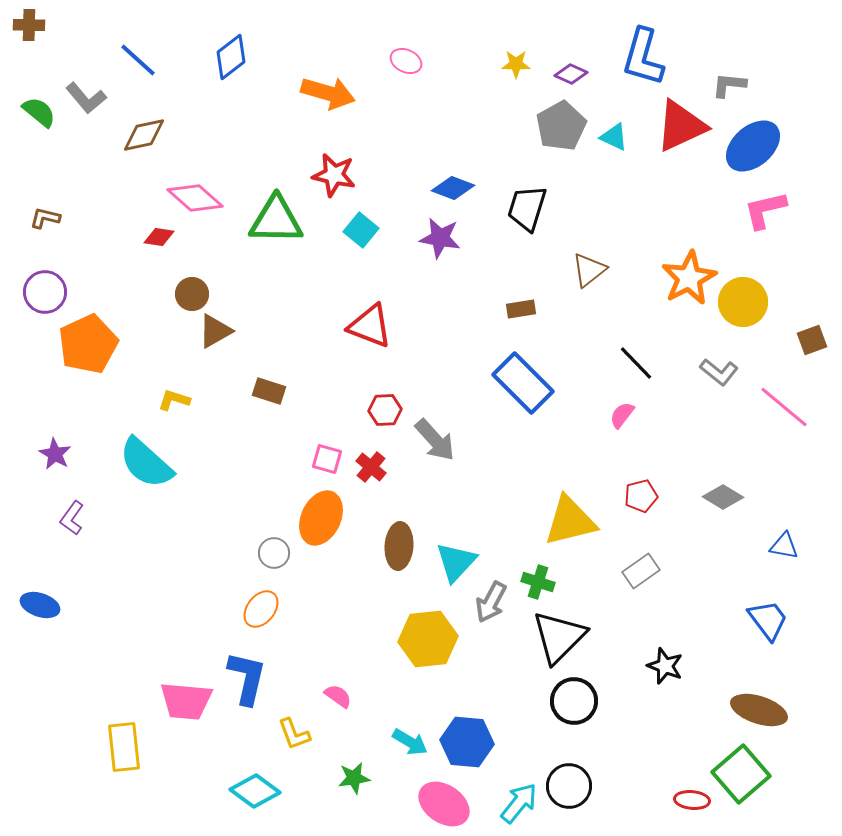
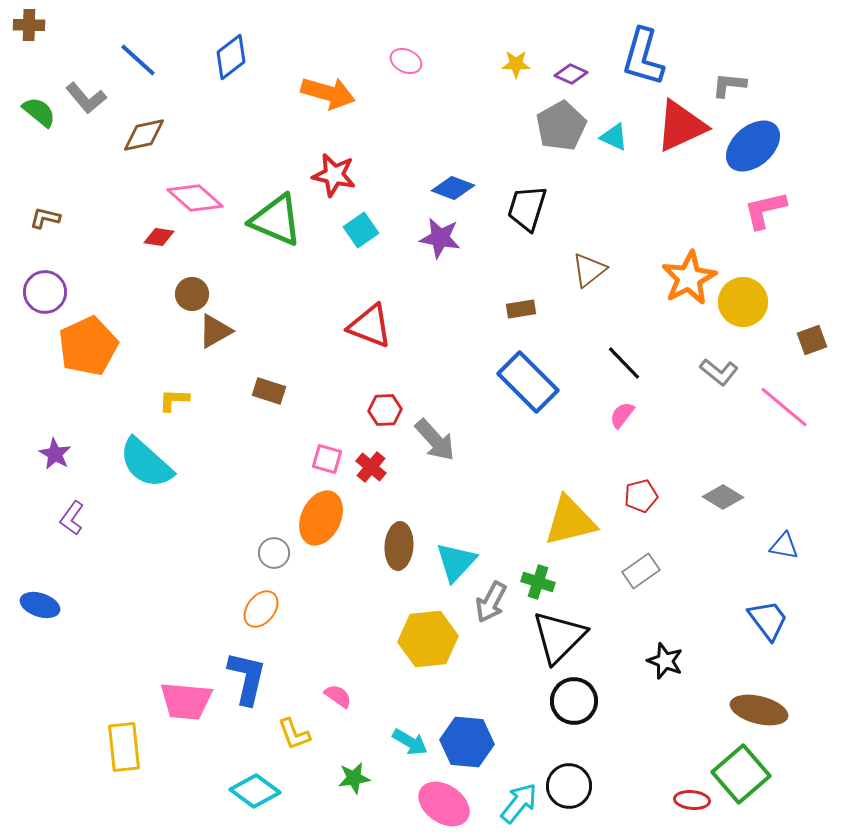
green triangle at (276, 220): rotated 22 degrees clockwise
cyan square at (361, 230): rotated 16 degrees clockwise
orange pentagon at (88, 344): moved 2 px down
black line at (636, 363): moved 12 px left
blue rectangle at (523, 383): moved 5 px right, 1 px up
yellow L-shape at (174, 400): rotated 16 degrees counterclockwise
black star at (665, 666): moved 5 px up
brown ellipse at (759, 710): rotated 4 degrees counterclockwise
